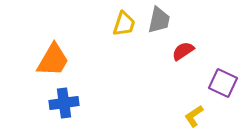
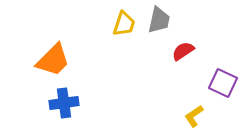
orange trapezoid: rotated 15 degrees clockwise
